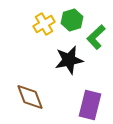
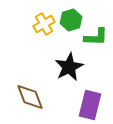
green hexagon: moved 1 px left
green L-shape: rotated 135 degrees counterclockwise
black star: moved 7 px down; rotated 16 degrees counterclockwise
